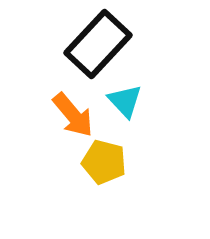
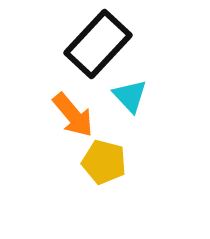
cyan triangle: moved 5 px right, 5 px up
